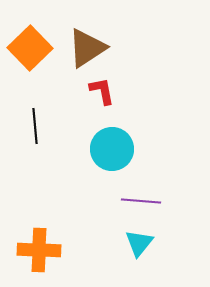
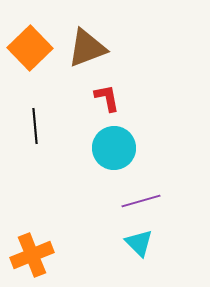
brown triangle: rotated 12 degrees clockwise
red L-shape: moved 5 px right, 7 px down
cyan circle: moved 2 px right, 1 px up
purple line: rotated 21 degrees counterclockwise
cyan triangle: rotated 24 degrees counterclockwise
orange cross: moved 7 px left, 5 px down; rotated 24 degrees counterclockwise
